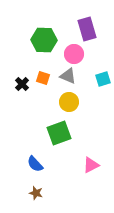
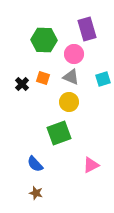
gray triangle: moved 3 px right, 1 px down
